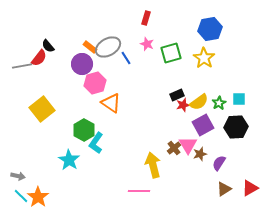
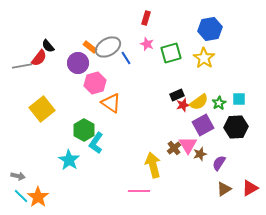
purple circle: moved 4 px left, 1 px up
